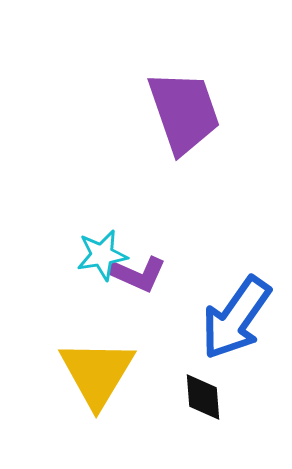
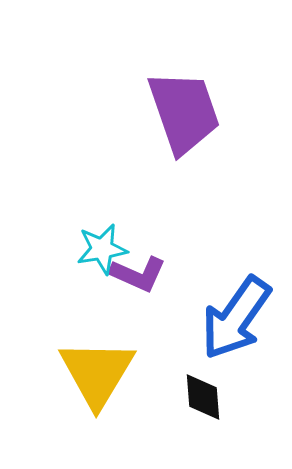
cyan star: moved 6 px up
